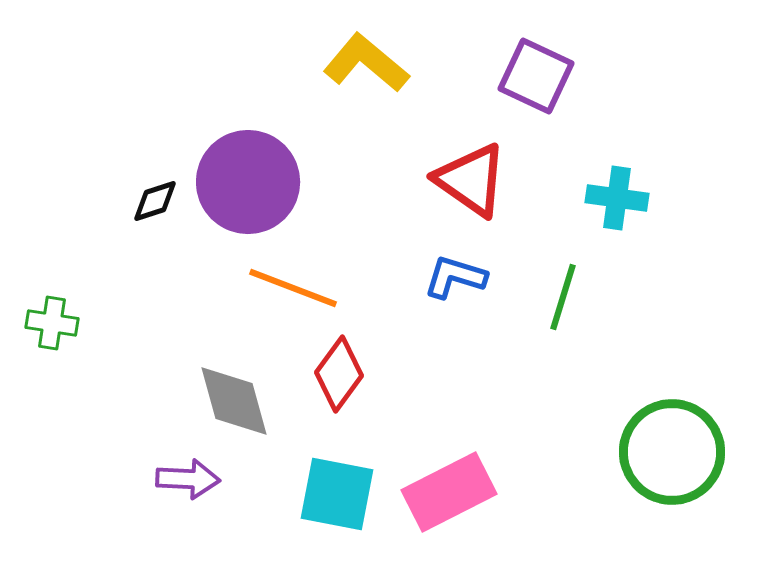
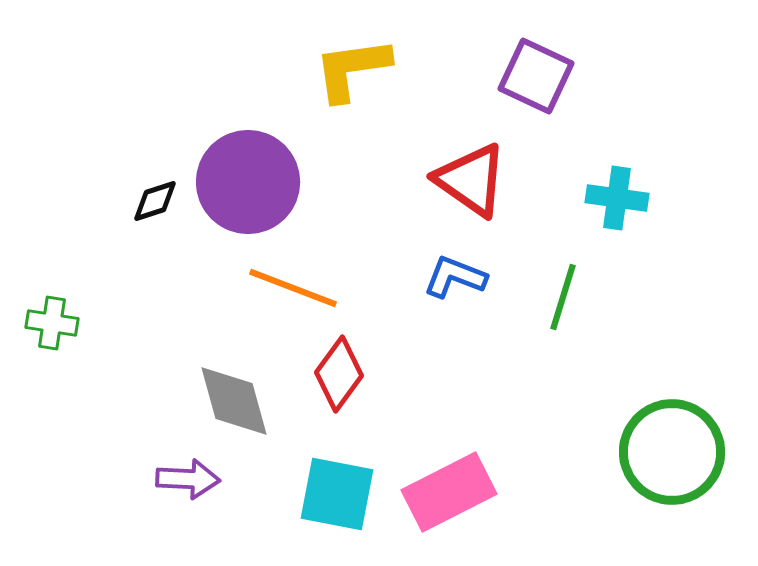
yellow L-shape: moved 14 px left, 6 px down; rotated 48 degrees counterclockwise
blue L-shape: rotated 4 degrees clockwise
